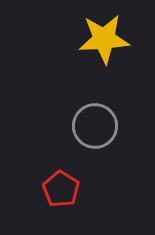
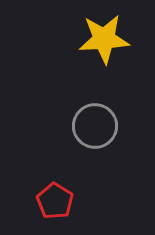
red pentagon: moved 6 px left, 12 px down
